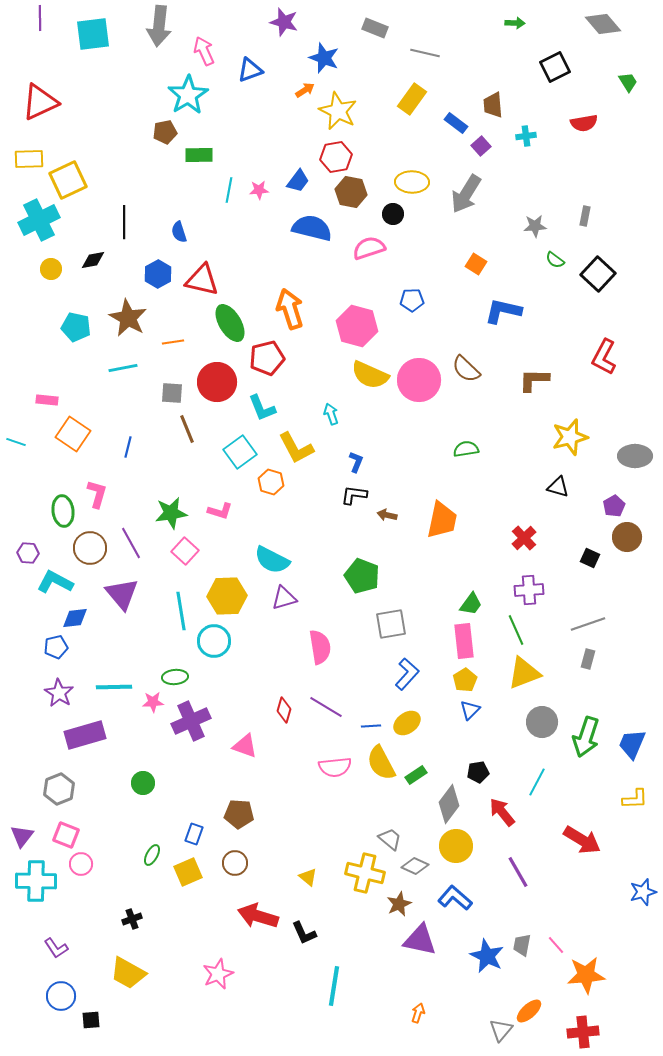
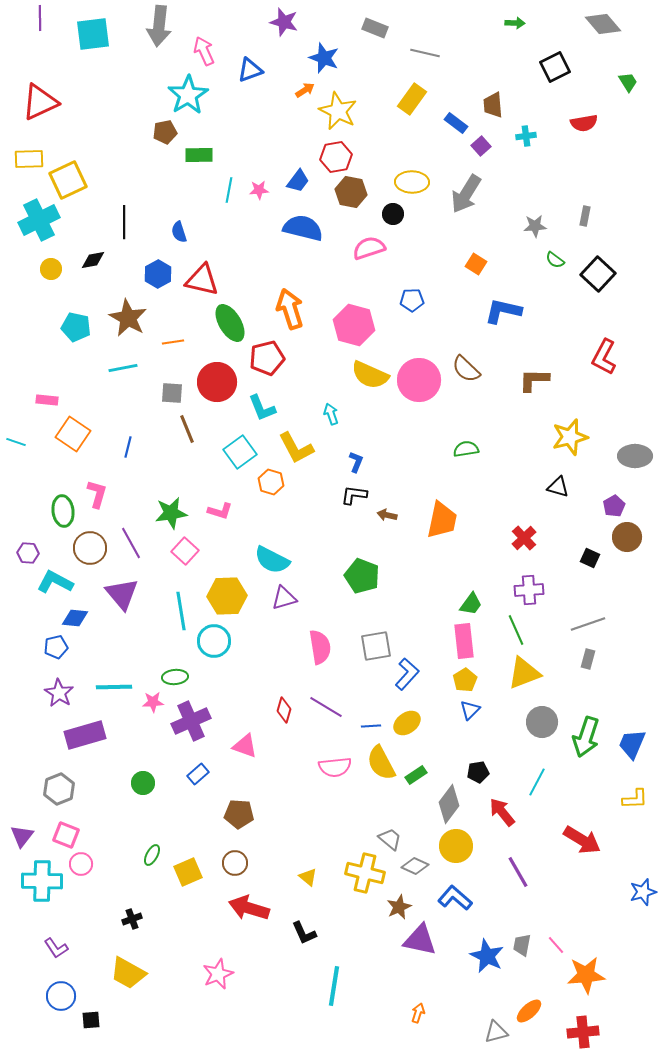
blue semicircle at (312, 228): moved 9 px left
pink hexagon at (357, 326): moved 3 px left, 1 px up
blue diamond at (75, 618): rotated 12 degrees clockwise
gray square at (391, 624): moved 15 px left, 22 px down
blue rectangle at (194, 834): moved 4 px right, 60 px up; rotated 30 degrees clockwise
cyan cross at (36, 881): moved 6 px right
brown star at (399, 904): moved 3 px down
red arrow at (258, 916): moved 9 px left, 8 px up
gray triangle at (501, 1030): moved 5 px left, 2 px down; rotated 35 degrees clockwise
